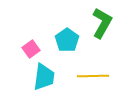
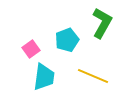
cyan pentagon: rotated 15 degrees clockwise
yellow line: rotated 24 degrees clockwise
